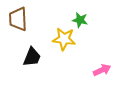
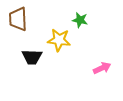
yellow star: moved 5 px left, 1 px down
black trapezoid: rotated 70 degrees clockwise
pink arrow: moved 2 px up
